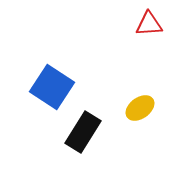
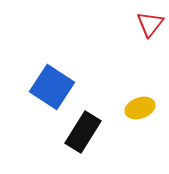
red triangle: moved 1 px right; rotated 48 degrees counterclockwise
yellow ellipse: rotated 16 degrees clockwise
